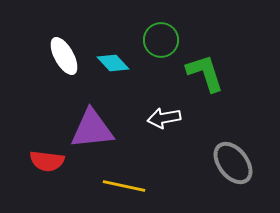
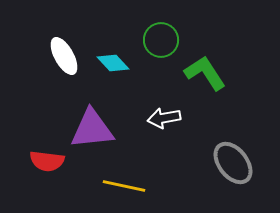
green L-shape: rotated 15 degrees counterclockwise
